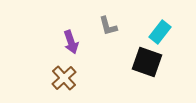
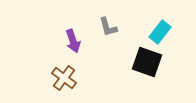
gray L-shape: moved 1 px down
purple arrow: moved 2 px right, 1 px up
brown cross: rotated 10 degrees counterclockwise
